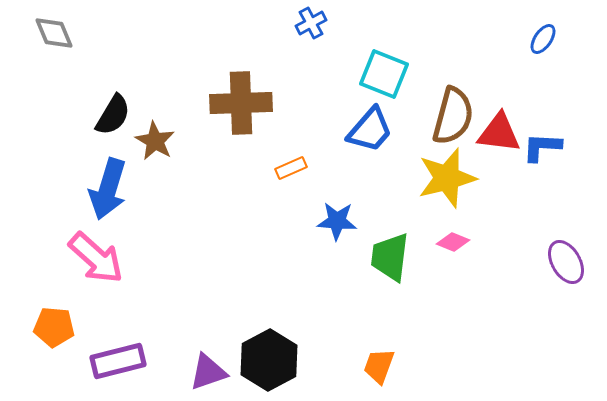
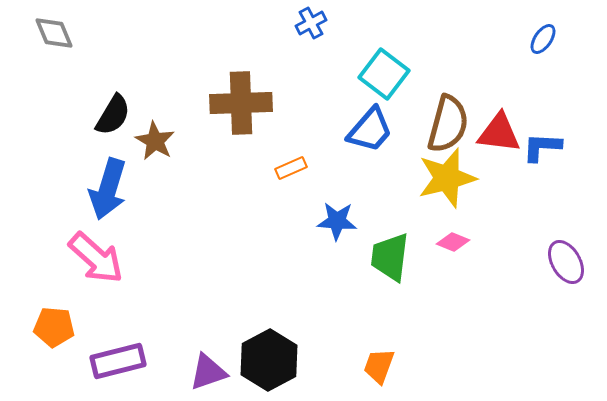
cyan square: rotated 15 degrees clockwise
brown semicircle: moved 5 px left, 8 px down
